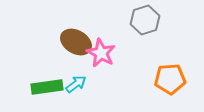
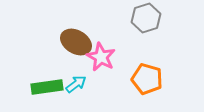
gray hexagon: moved 1 px right, 2 px up
pink star: moved 4 px down
orange pentagon: moved 23 px left; rotated 20 degrees clockwise
